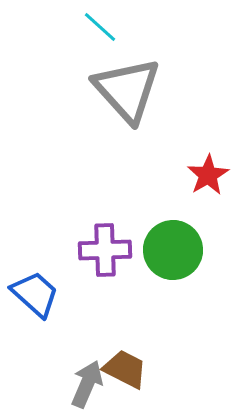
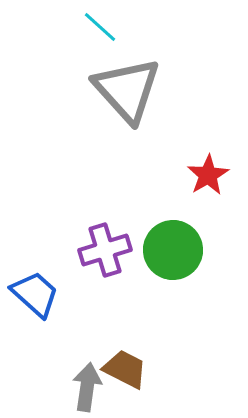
purple cross: rotated 15 degrees counterclockwise
gray arrow: moved 3 px down; rotated 15 degrees counterclockwise
